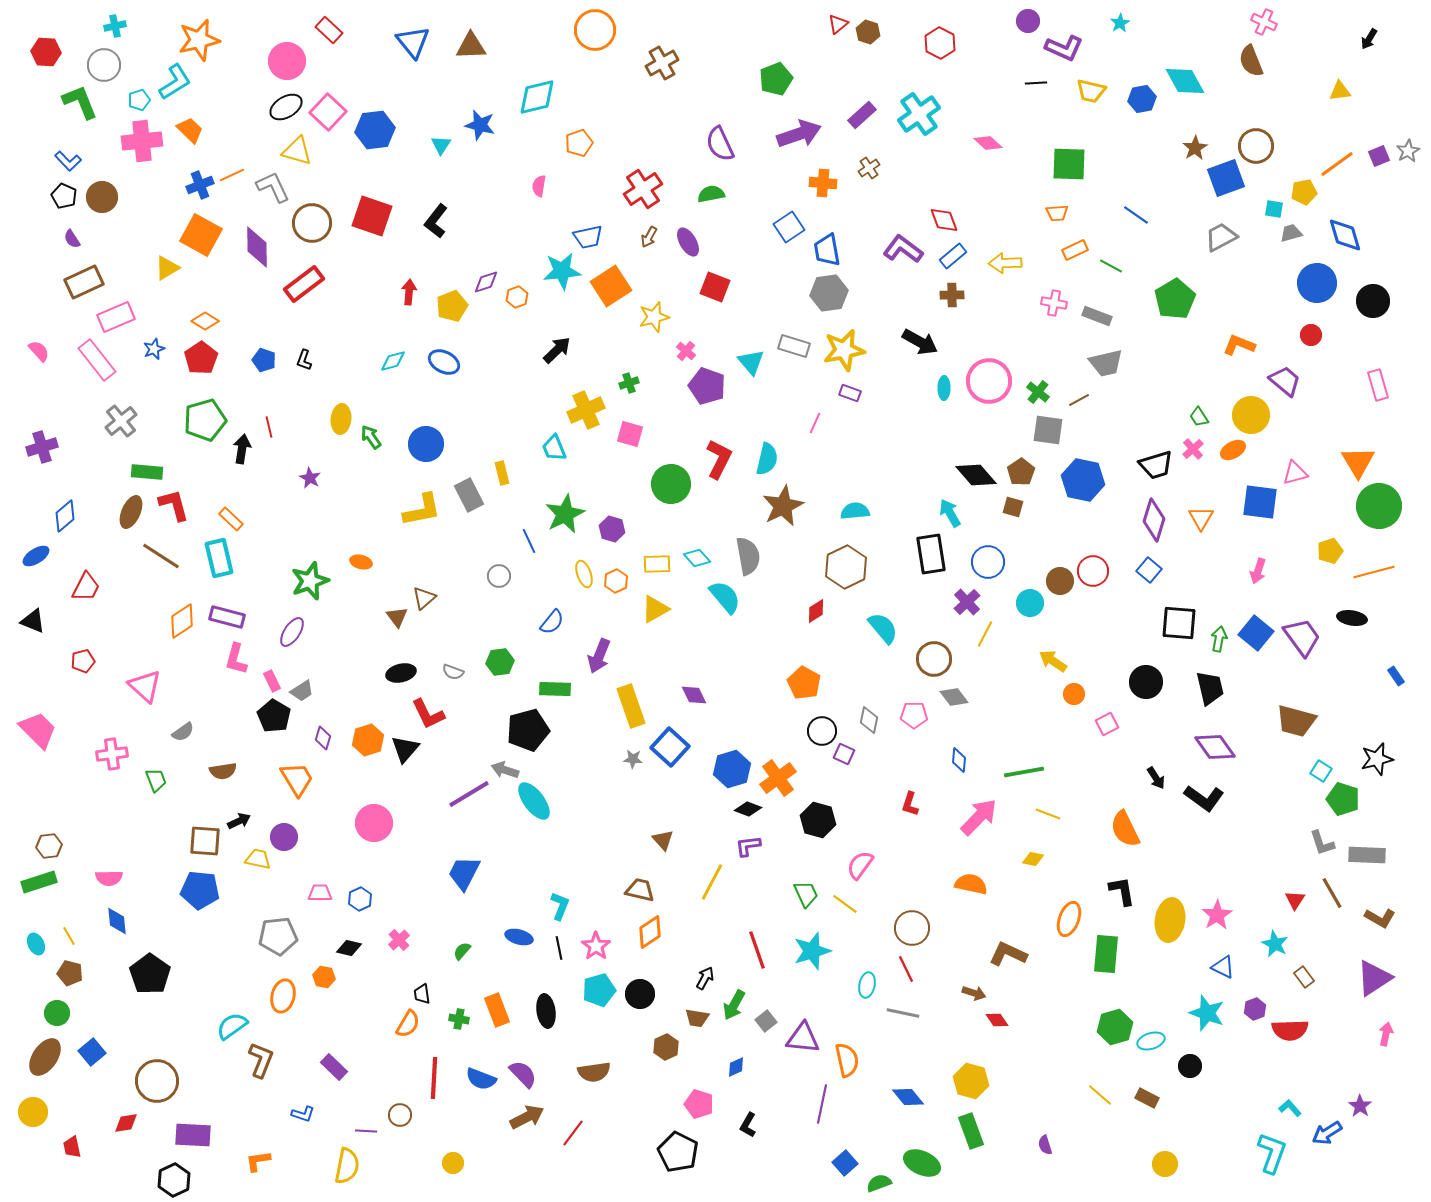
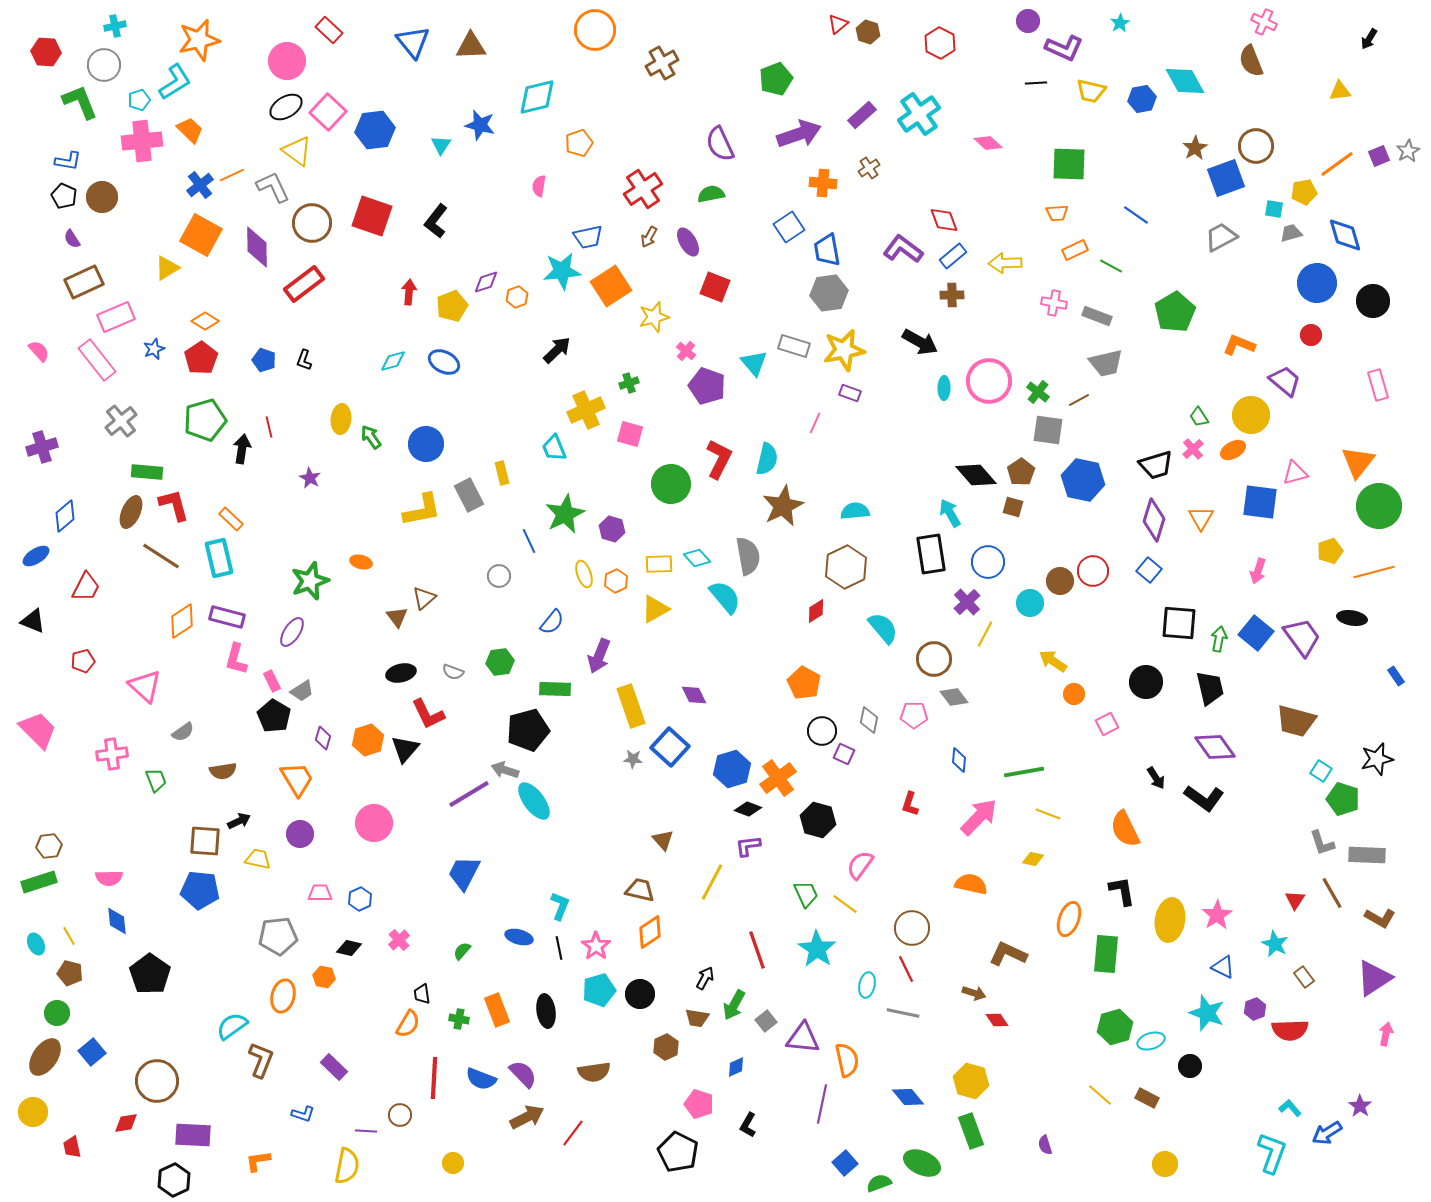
yellow triangle at (297, 151): rotated 20 degrees clockwise
blue L-shape at (68, 161): rotated 36 degrees counterclockwise
blue cross at (200, 185): rotated 16 degrees counterclockwise
green pentagon at (1175, 299): moved 13 px down
cyan triangle at (751, 362): moved 3 px right, 1 px down
orange triangle at (1358, 462): rotated 9 degrees clockwise
yellow rectangle at (657, 564): moved 2 px right
purple circle at (284, 837): moved 16 px right, 3 px up
cyan star at (812, 951): moved 5 px right, 2 px up; rotated 21 degrees counterclockwise
